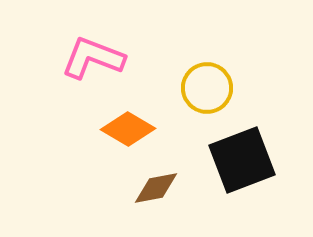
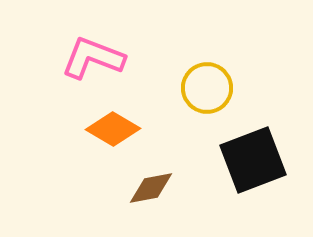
orange diamond: moved 15 px left
black square: moved 11 px right
brown diamond: moved 5 px left
